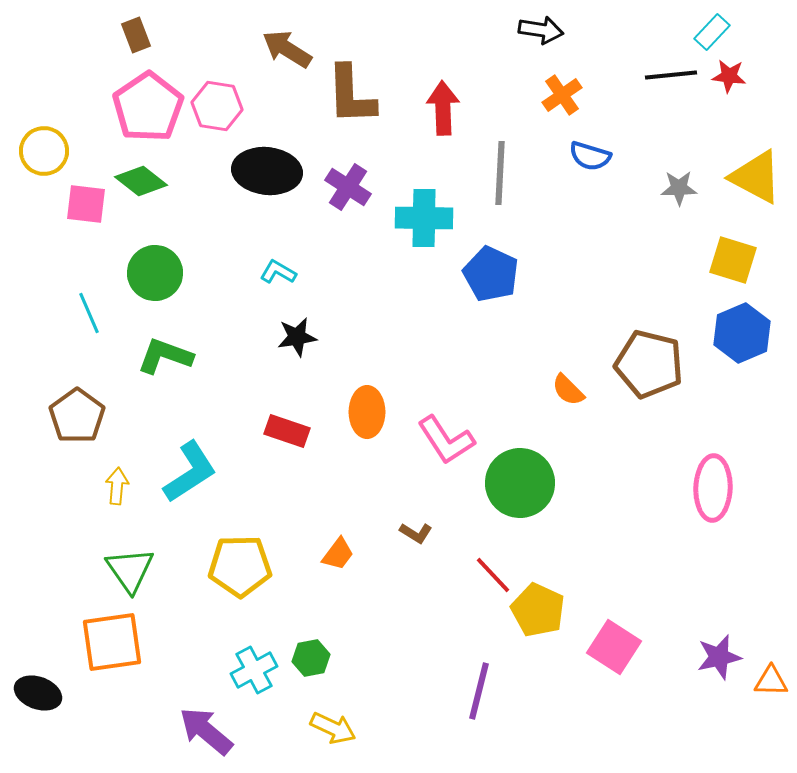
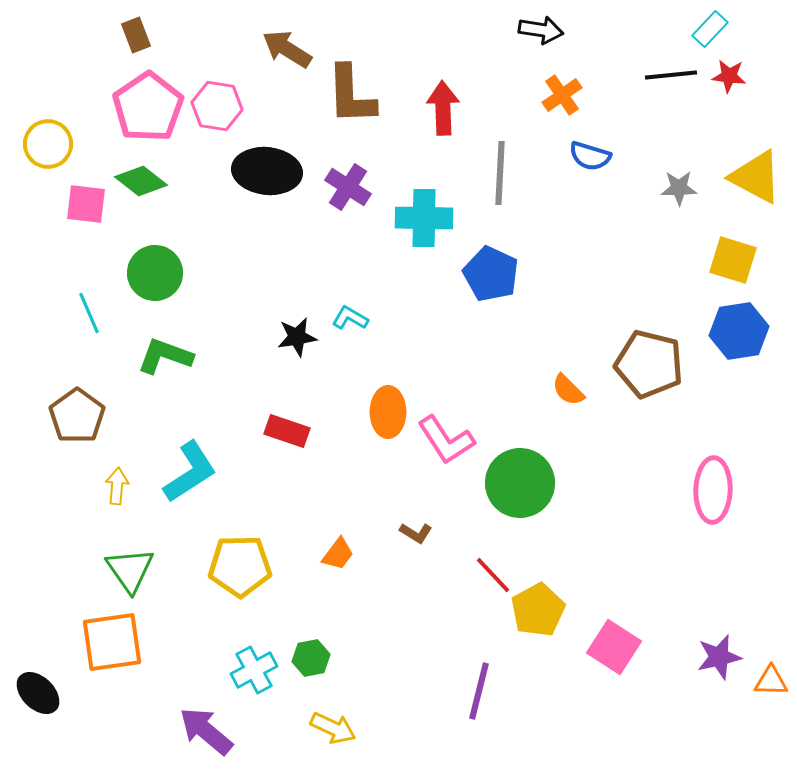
cyan rectangle at (712, 32): moved 2 px left, 3 px up
yellow circle at (44, 151): moved 4 px right, 7 px up
cyan L-shape at (278, 272): moved 72 px right, 46 px down
blue hexagon at (742, 333): moved 3 px left, 2 px up; rotated 14 degrees clockwise
orange ellipse at (367, 412): moved 21 px right
pink ellipse at (713, 488): moved 2 px down
yellow pentagon at (538, 610): rotated 18 degrees clockwise
black ellipse at (38, 693): rotated 24 degrees clockwise
